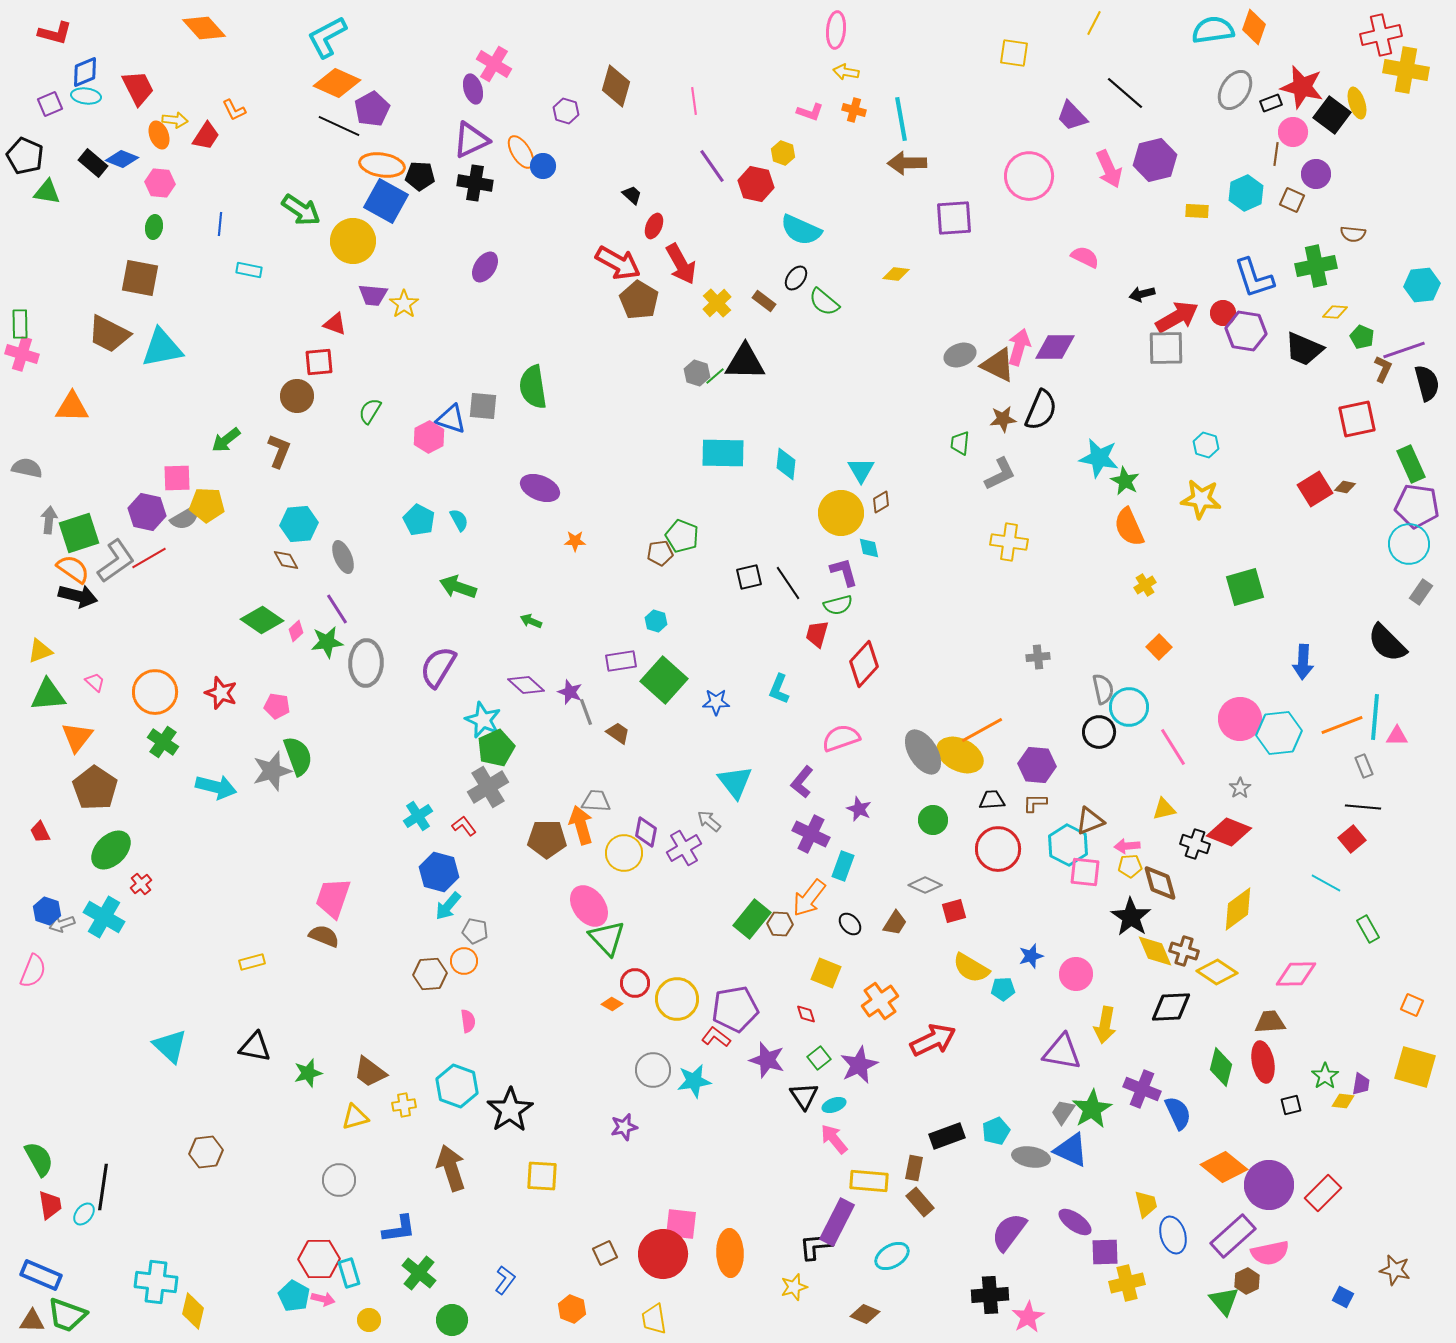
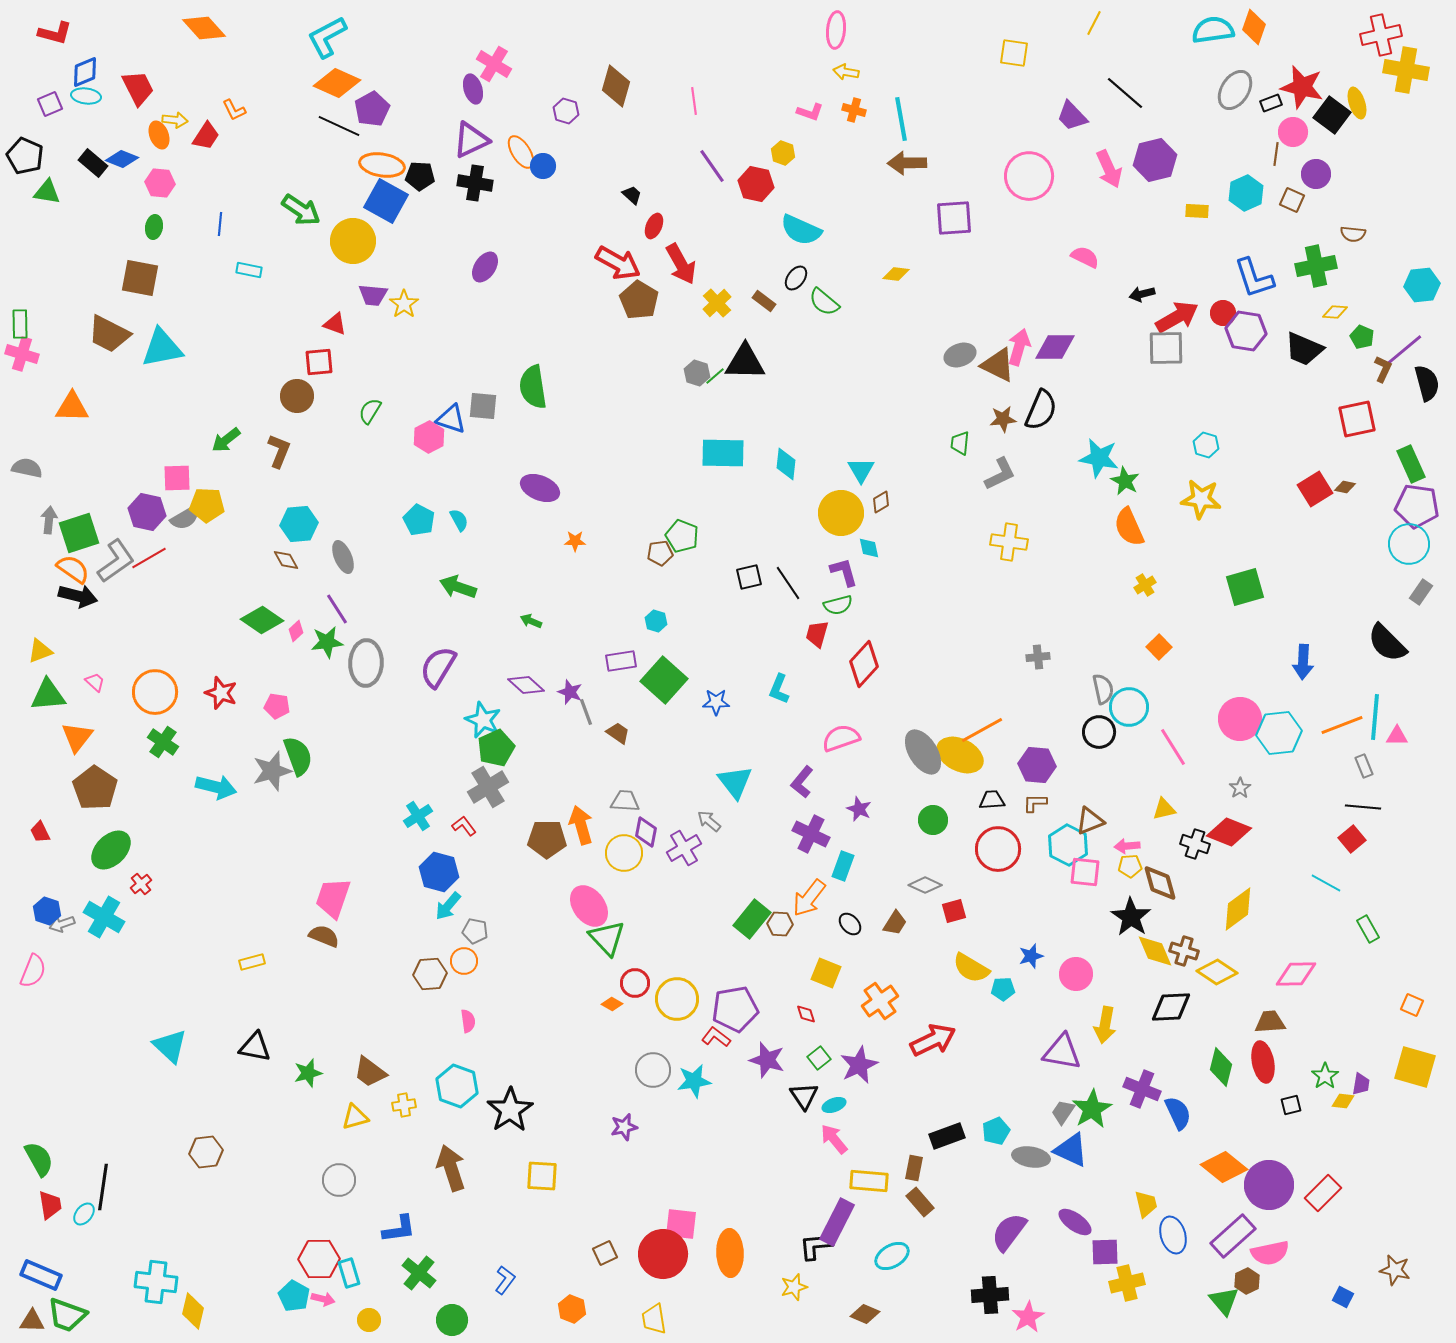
purple line at (1404, 350): rotated 21 degrees counterclockwise
gray trapezoid at (596, 801): moved 29 px right
